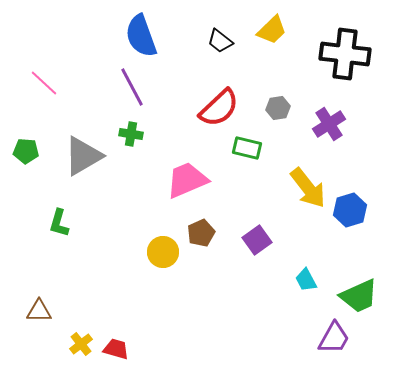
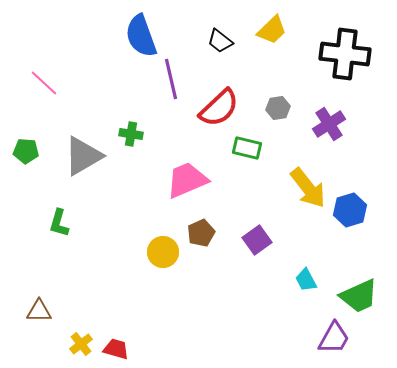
purple line: moved 39 px right, 8 px up; rotated 15 degrees clockwise
